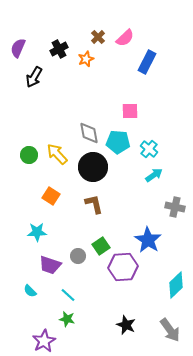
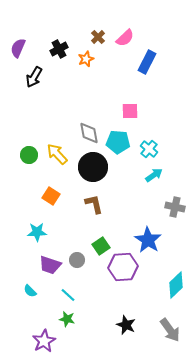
gray circle: moved 1 px left, 4 px down
